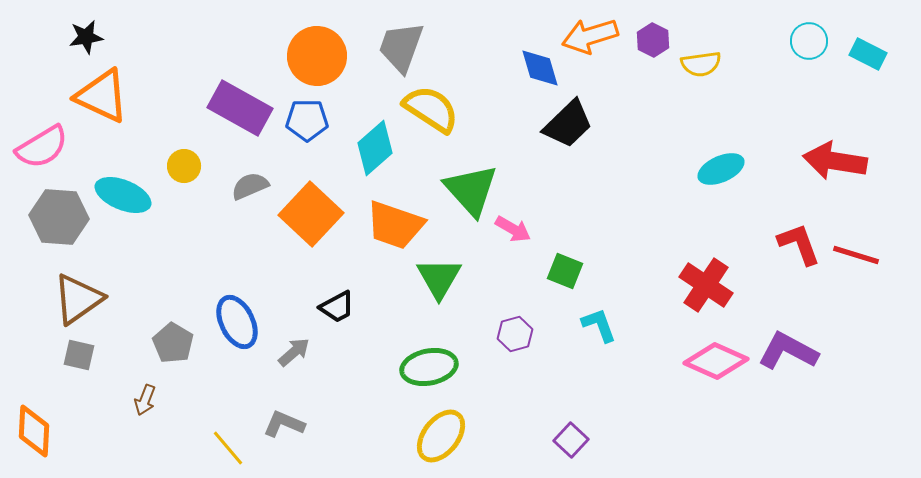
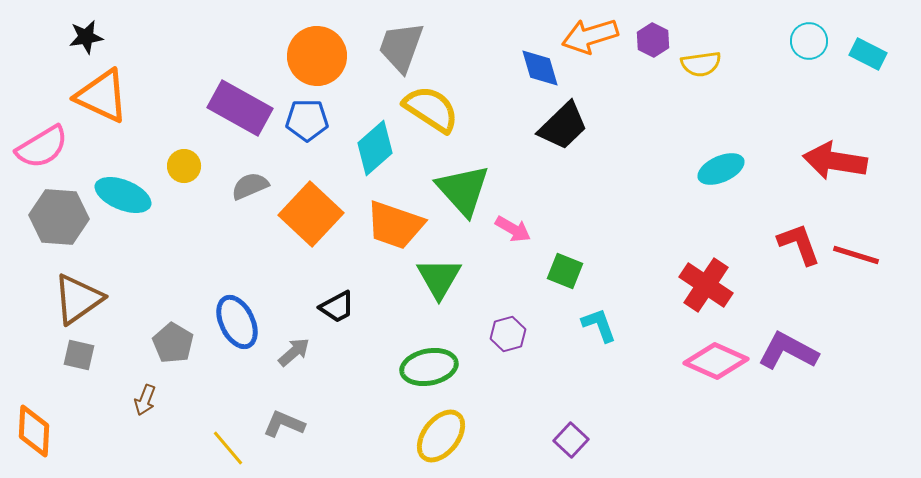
black trapezoid at (568, 124): moved 5 px left, 2 px down
green triangle at (471, 190): moved 8 px left
purple hexagon at (515, 334): moved 7 px left
